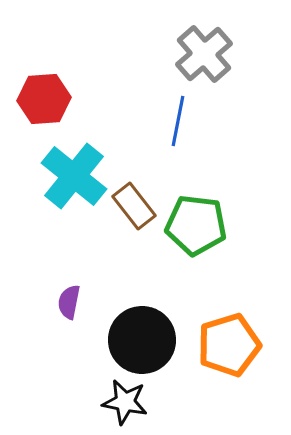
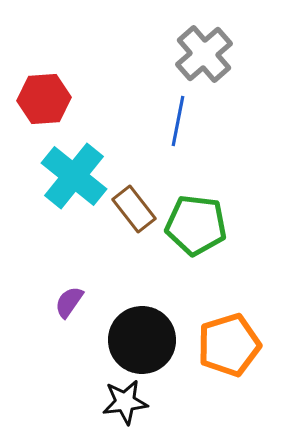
brown rectangle: moved 3 px down
purple semicircle: rotated 24 degrees clockwise
black star: rotated 18 degrees counterclockwise
